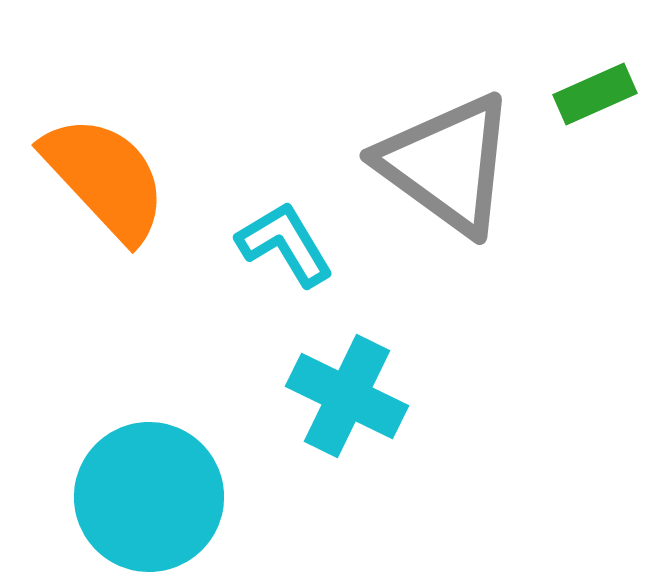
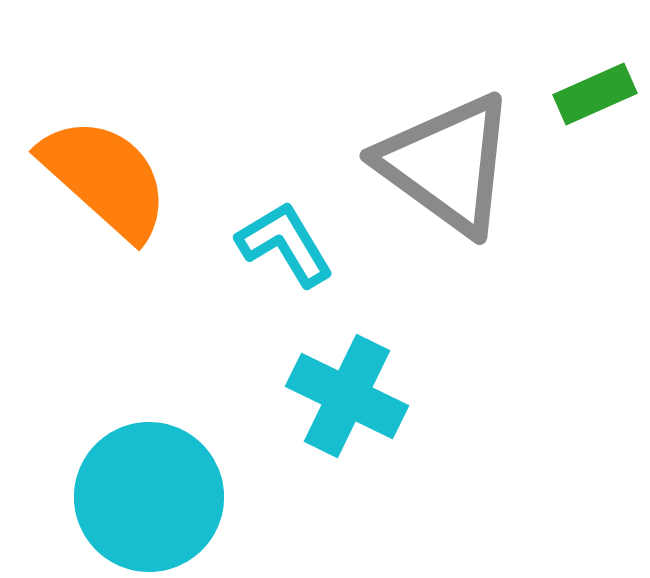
orange semicircle: rotated 5 degrees counterclockwise
